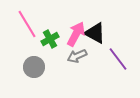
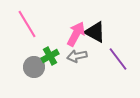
black triangle: moved 1 px up
green cross: moved 17 px down
gray arrow: rotated 12 degrees clockwise
